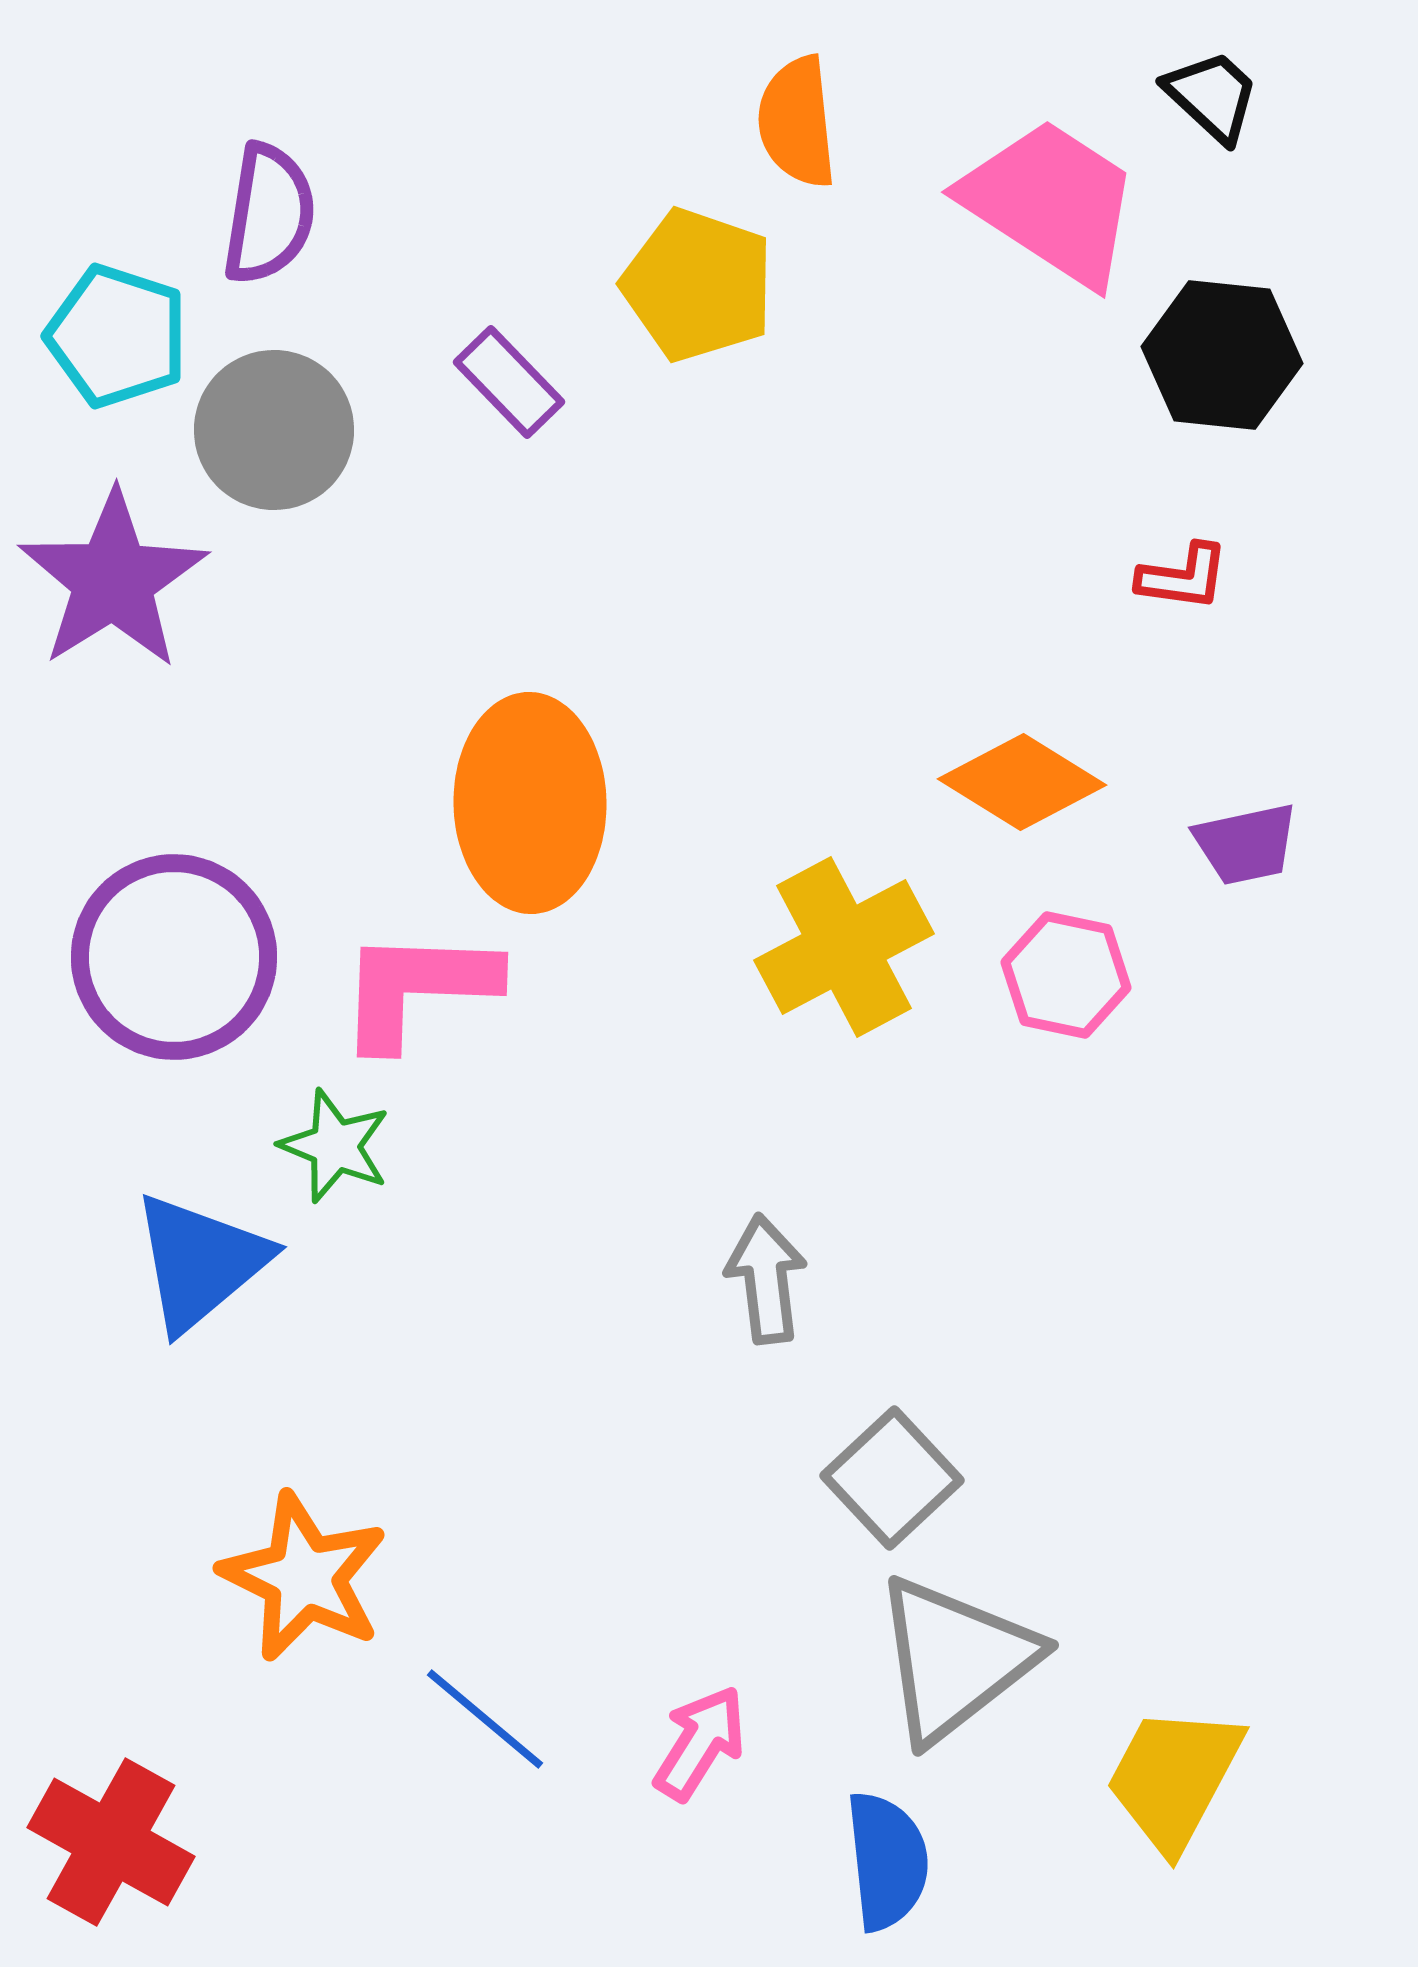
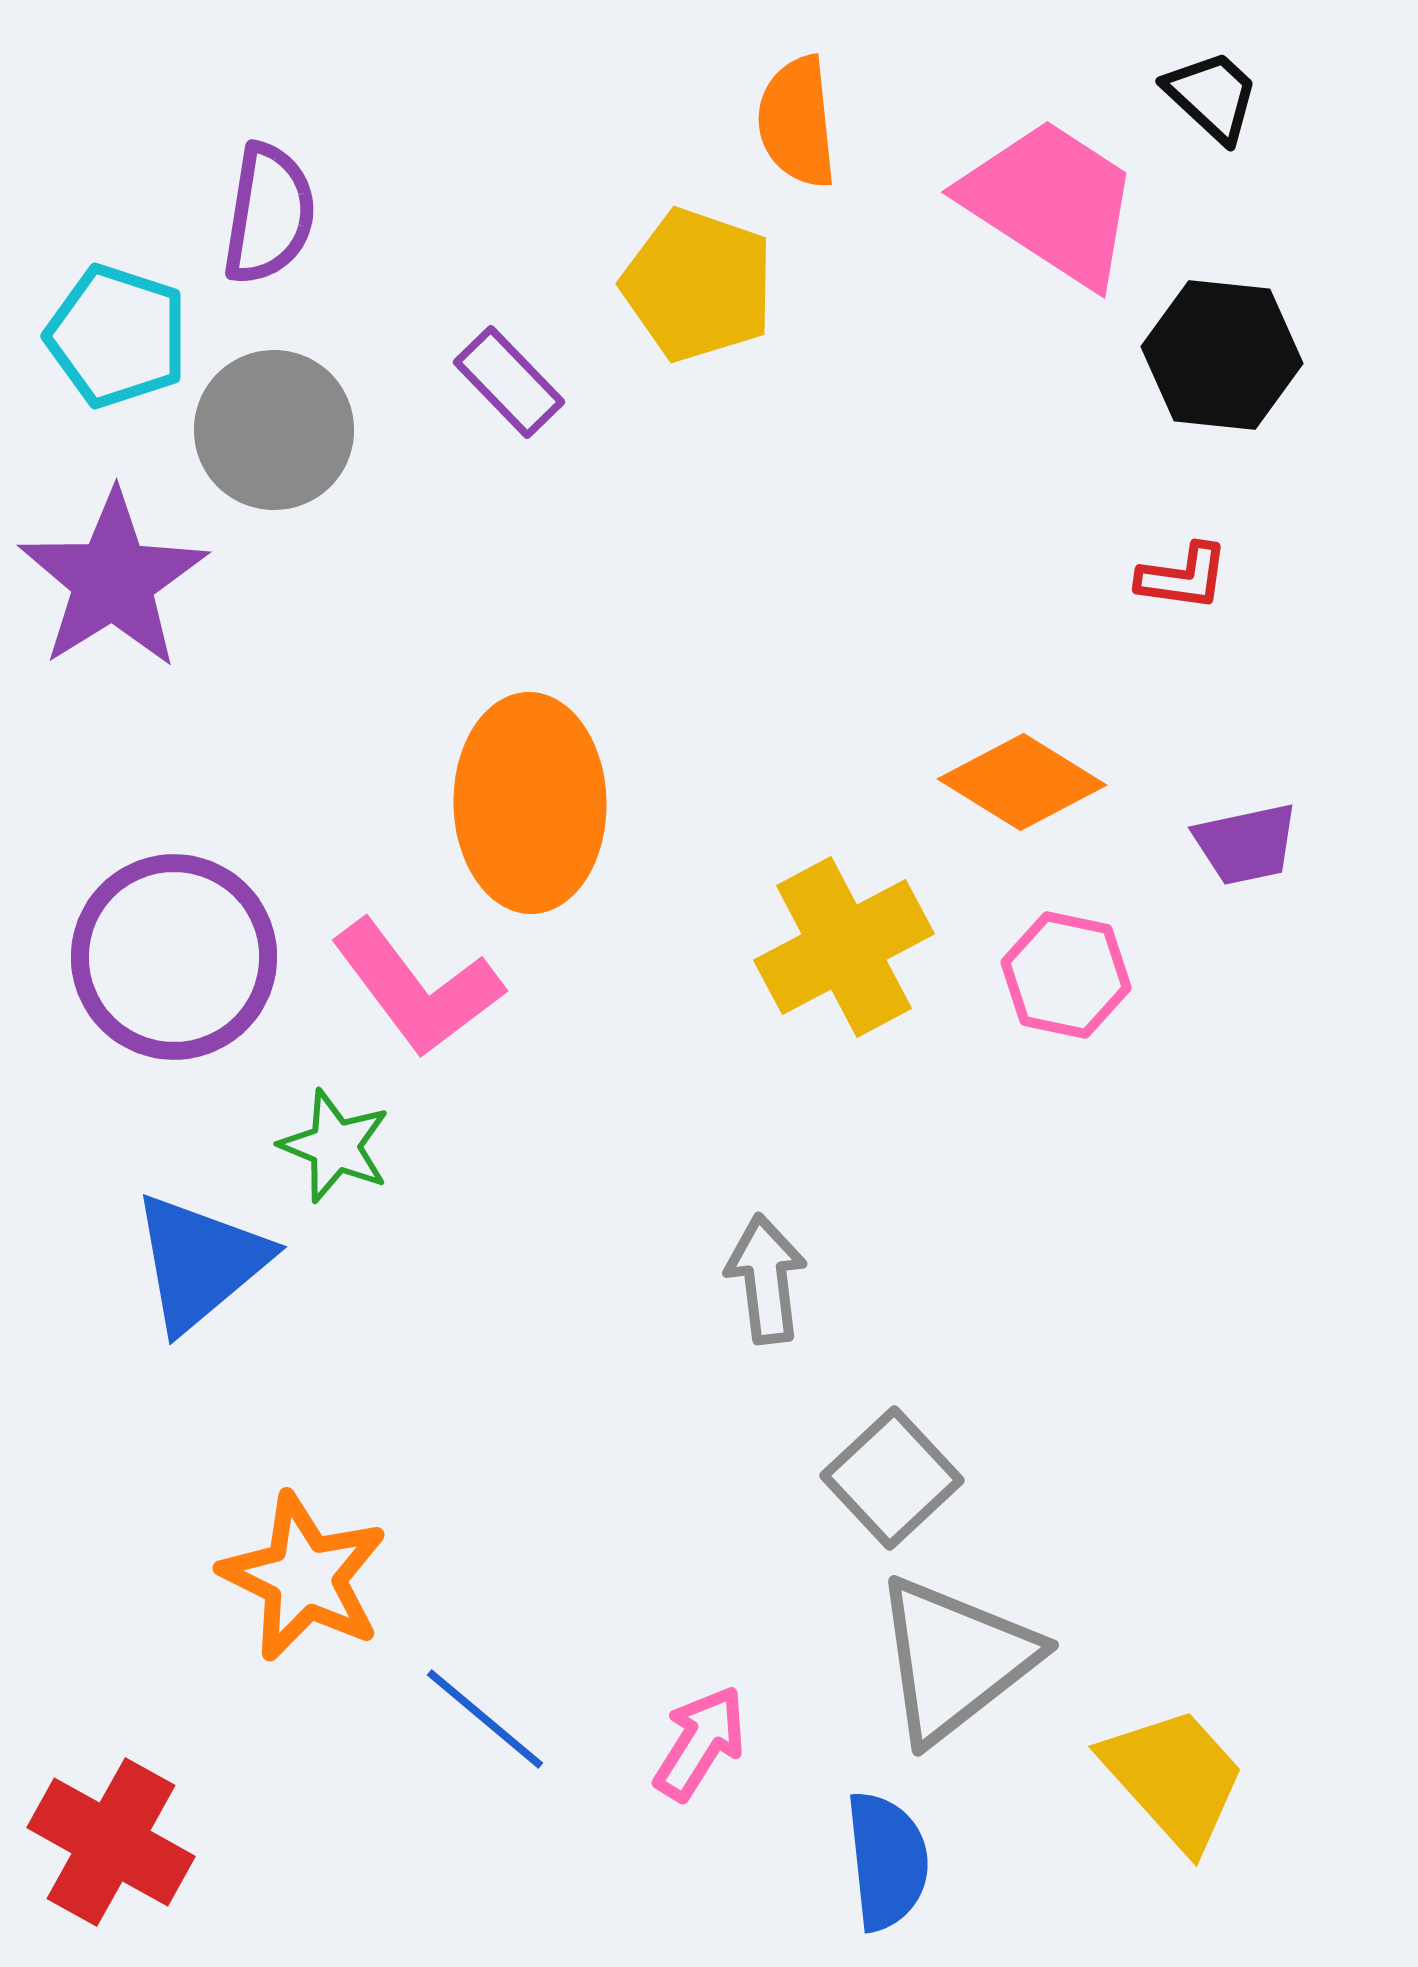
pink L-shape: rotated 129 degrees counterclockwise
yellow trapezoid: rotated 110 degrees clockwise
